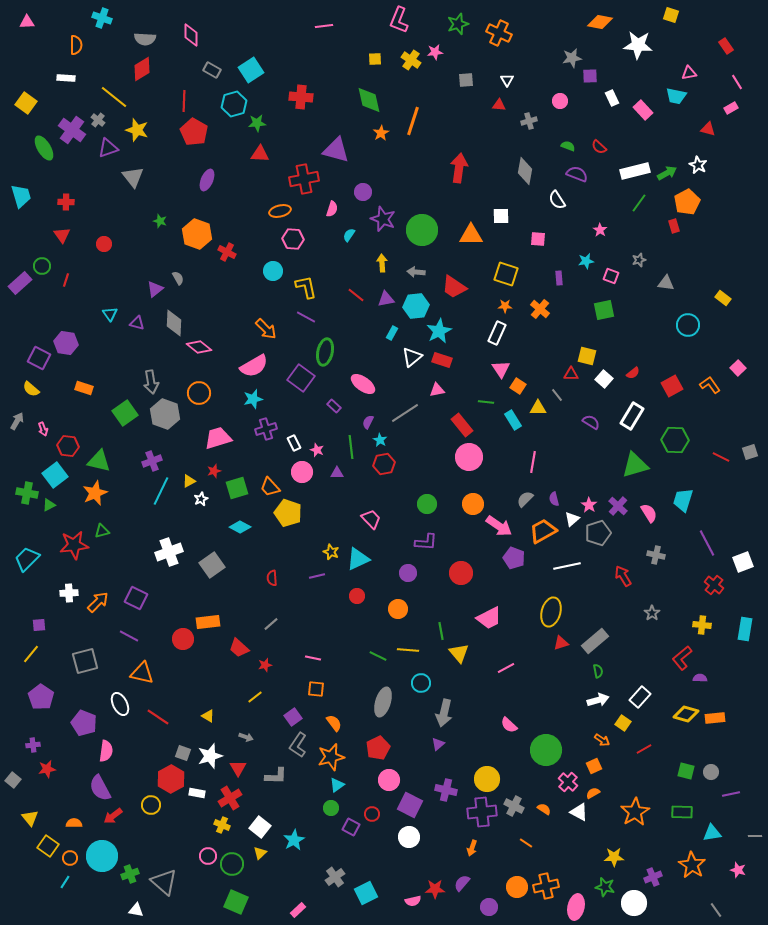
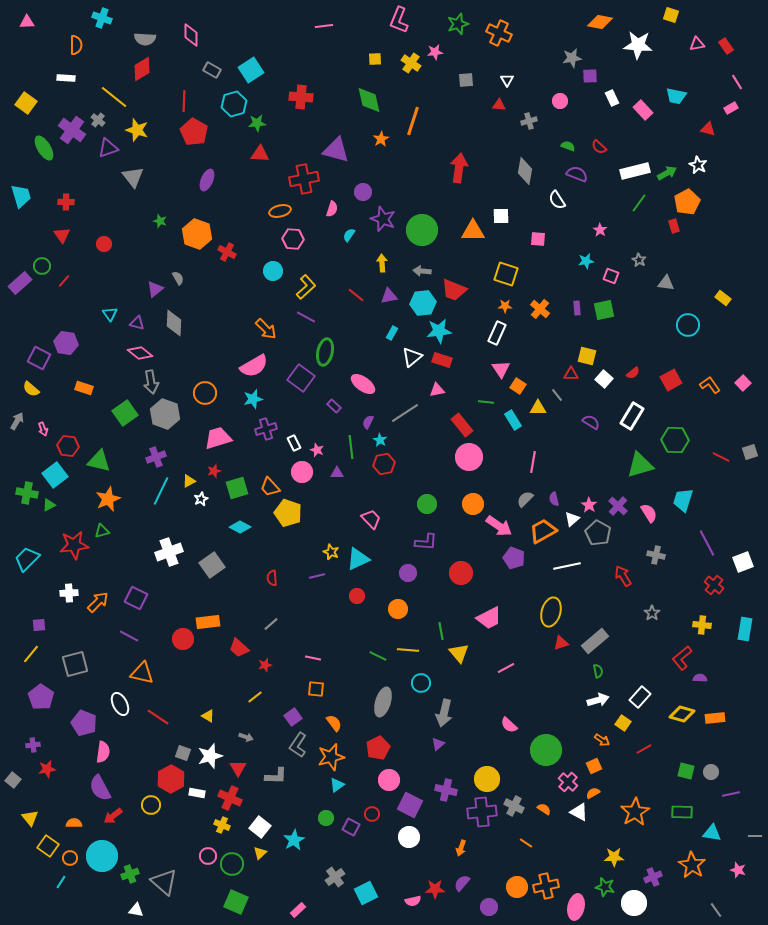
yellow cross at (411, 60): moved 3 px down
pink triangle at (689, 73): moved 8 px right, 29 px up
orange star at (381, 133): moved 6 px down
orange triangle at (471, 235): moved 2 px right, 4 px up
gray star at (639, 260): rotated 24 degrees counterclockwise
gray arrow at (416, 272): moved 6 px right, 1 px up
purple rectangle at (559, 278): moved 18 px right, 30 px down
red line at (66, 280): moved 2 px left, 1 px down; rotated 24 degrees clockwise
yellow L-shape at (306, 287): rotated 60 degrees clockwise
red trapezoid at (454, 287): moved 3 px down; rotated 12 degrees counterclockwise
purple triangle at (386, 299): moved 3 px right, 3 px up
cyan hexagon at (416, 306): moved 7 px right, 3 px up
cyan star at (439, 331): rotated 20 degrees clockwise
pink diamond at (199, 347): moved 59 px left, 6 px down
pink square at (738, 368): moved 5 px right, 15 px down
red square at (672, 386): moved 1 px left, 6 px up
orange circle at (199, 393): moved 6 px right
purple cross at (152, 461): moved 4 px right, 4 px up
green triangle at (635, 465): moved 5 px right
orange star at (95, 493): moved 13 px right, 6 px down
gray pentagon at (598, 533): rotated 25 degrees counterclockwise
gray square at (85, 661): moved 10 px left, 3 px down
yellow diamond at (686, 714): moved 4 px left
pink semicircle at (106, 751): moved 3 px left, 1 px down
red cross at (230, 798): rotated 35 degrees counterclockwise
green circle at (331, 808): moved 5 px left, 10 px down
cyan triangle at (712, 833): rotated 18 degrees clockwise
orange arrow at (472, 848): moved 11 px left
cyan line at (65, 882): moved 4 px left
